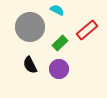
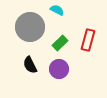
red rectangle: moved 1 px right, 10 px down; rotated 35 degrees counterclockwise
